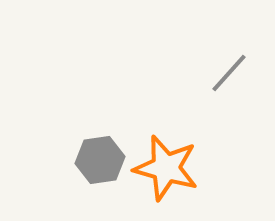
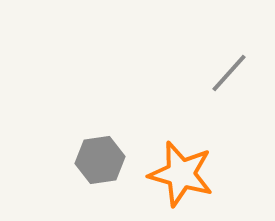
orange star: moved 15 px right, 6 px down
